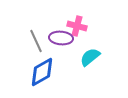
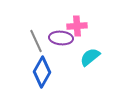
pink cross: rotated 18 degrees counterclockwise
blue diamond: rotated 32 degrees counterclockwise
